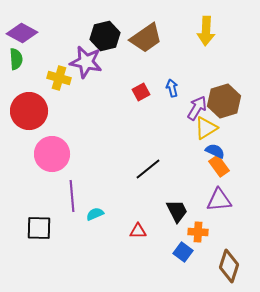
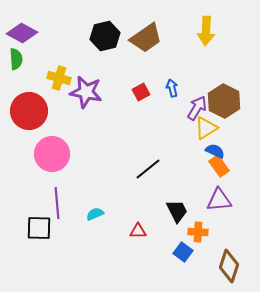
purple star: moved 30 px down
brown hexagon: rotated 16 degrees counterclockwise
purple line: moved 15 px left, 7 px down
